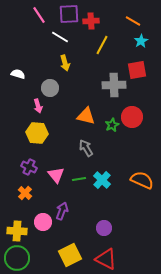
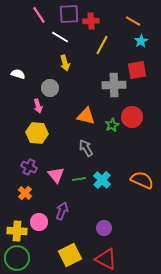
pink circle: moved 4 px left
